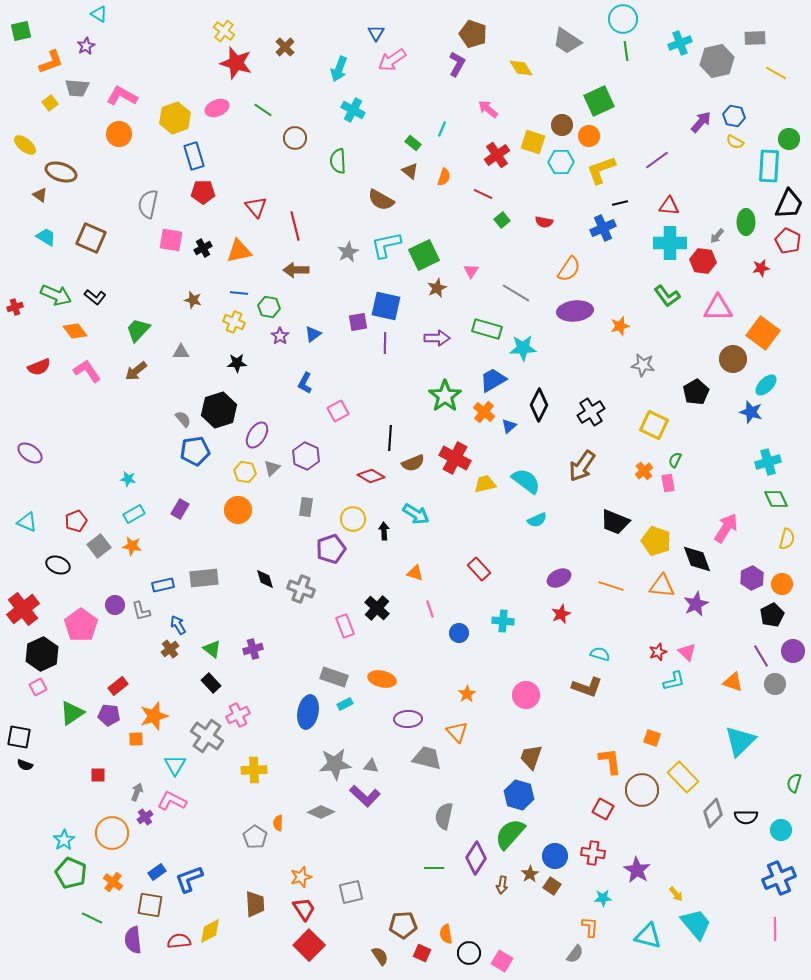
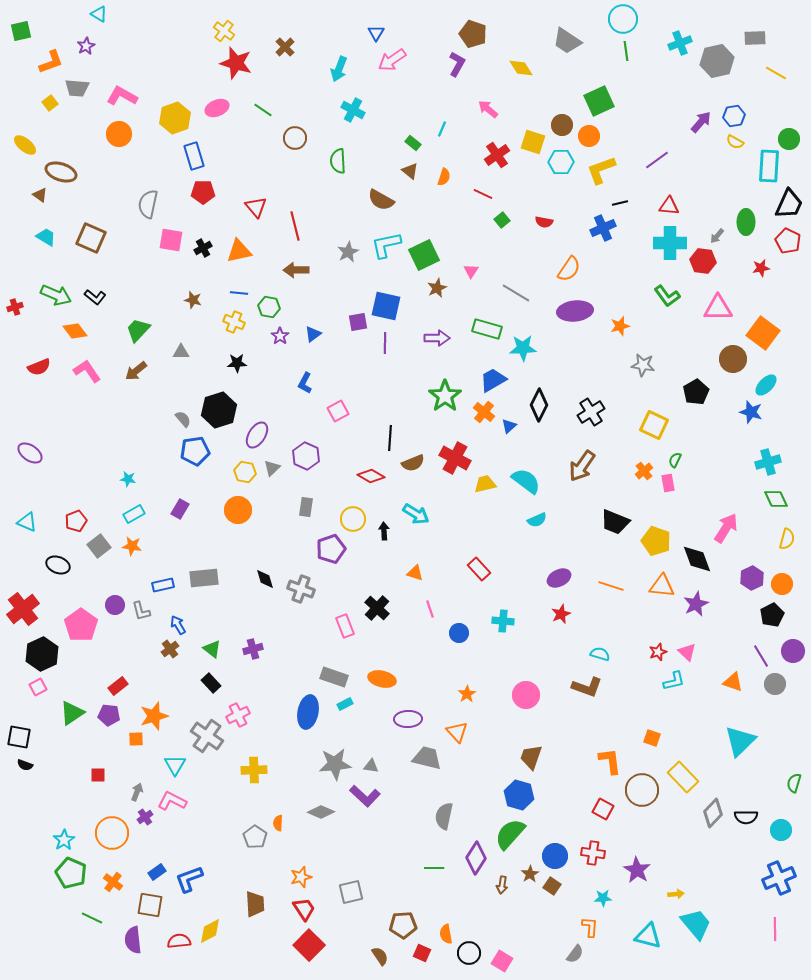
blue hexagon at (734, 116): rotated 20 degrees counterclockwise
yellow arrow at (676, 894): rotated 56 degrees counterclockwise
